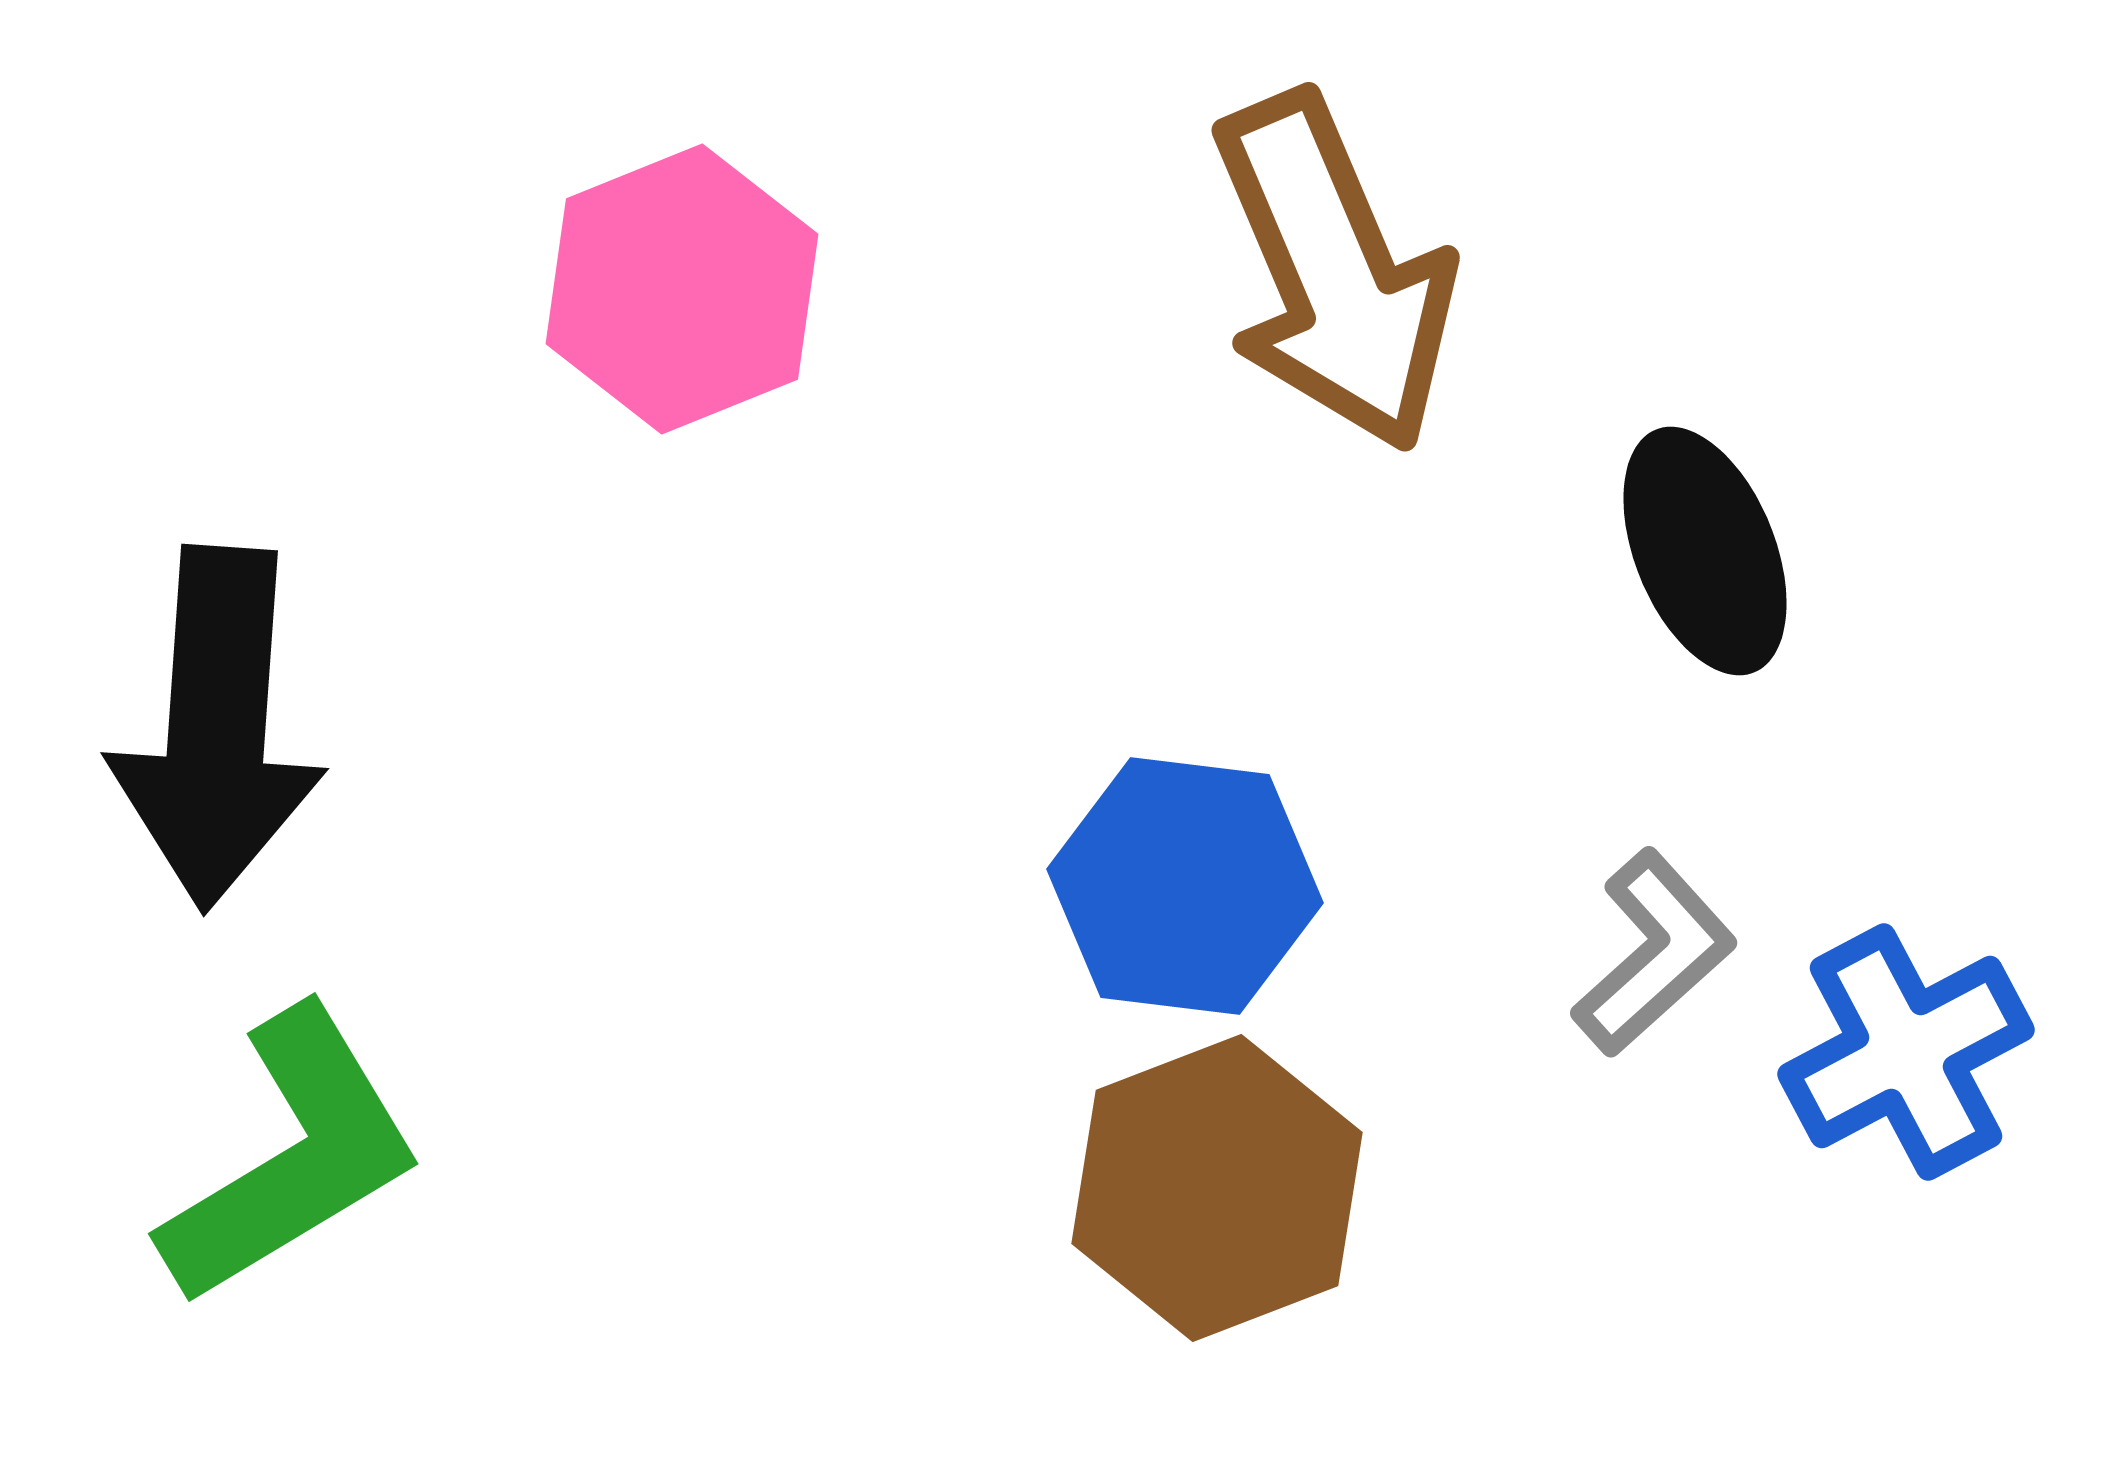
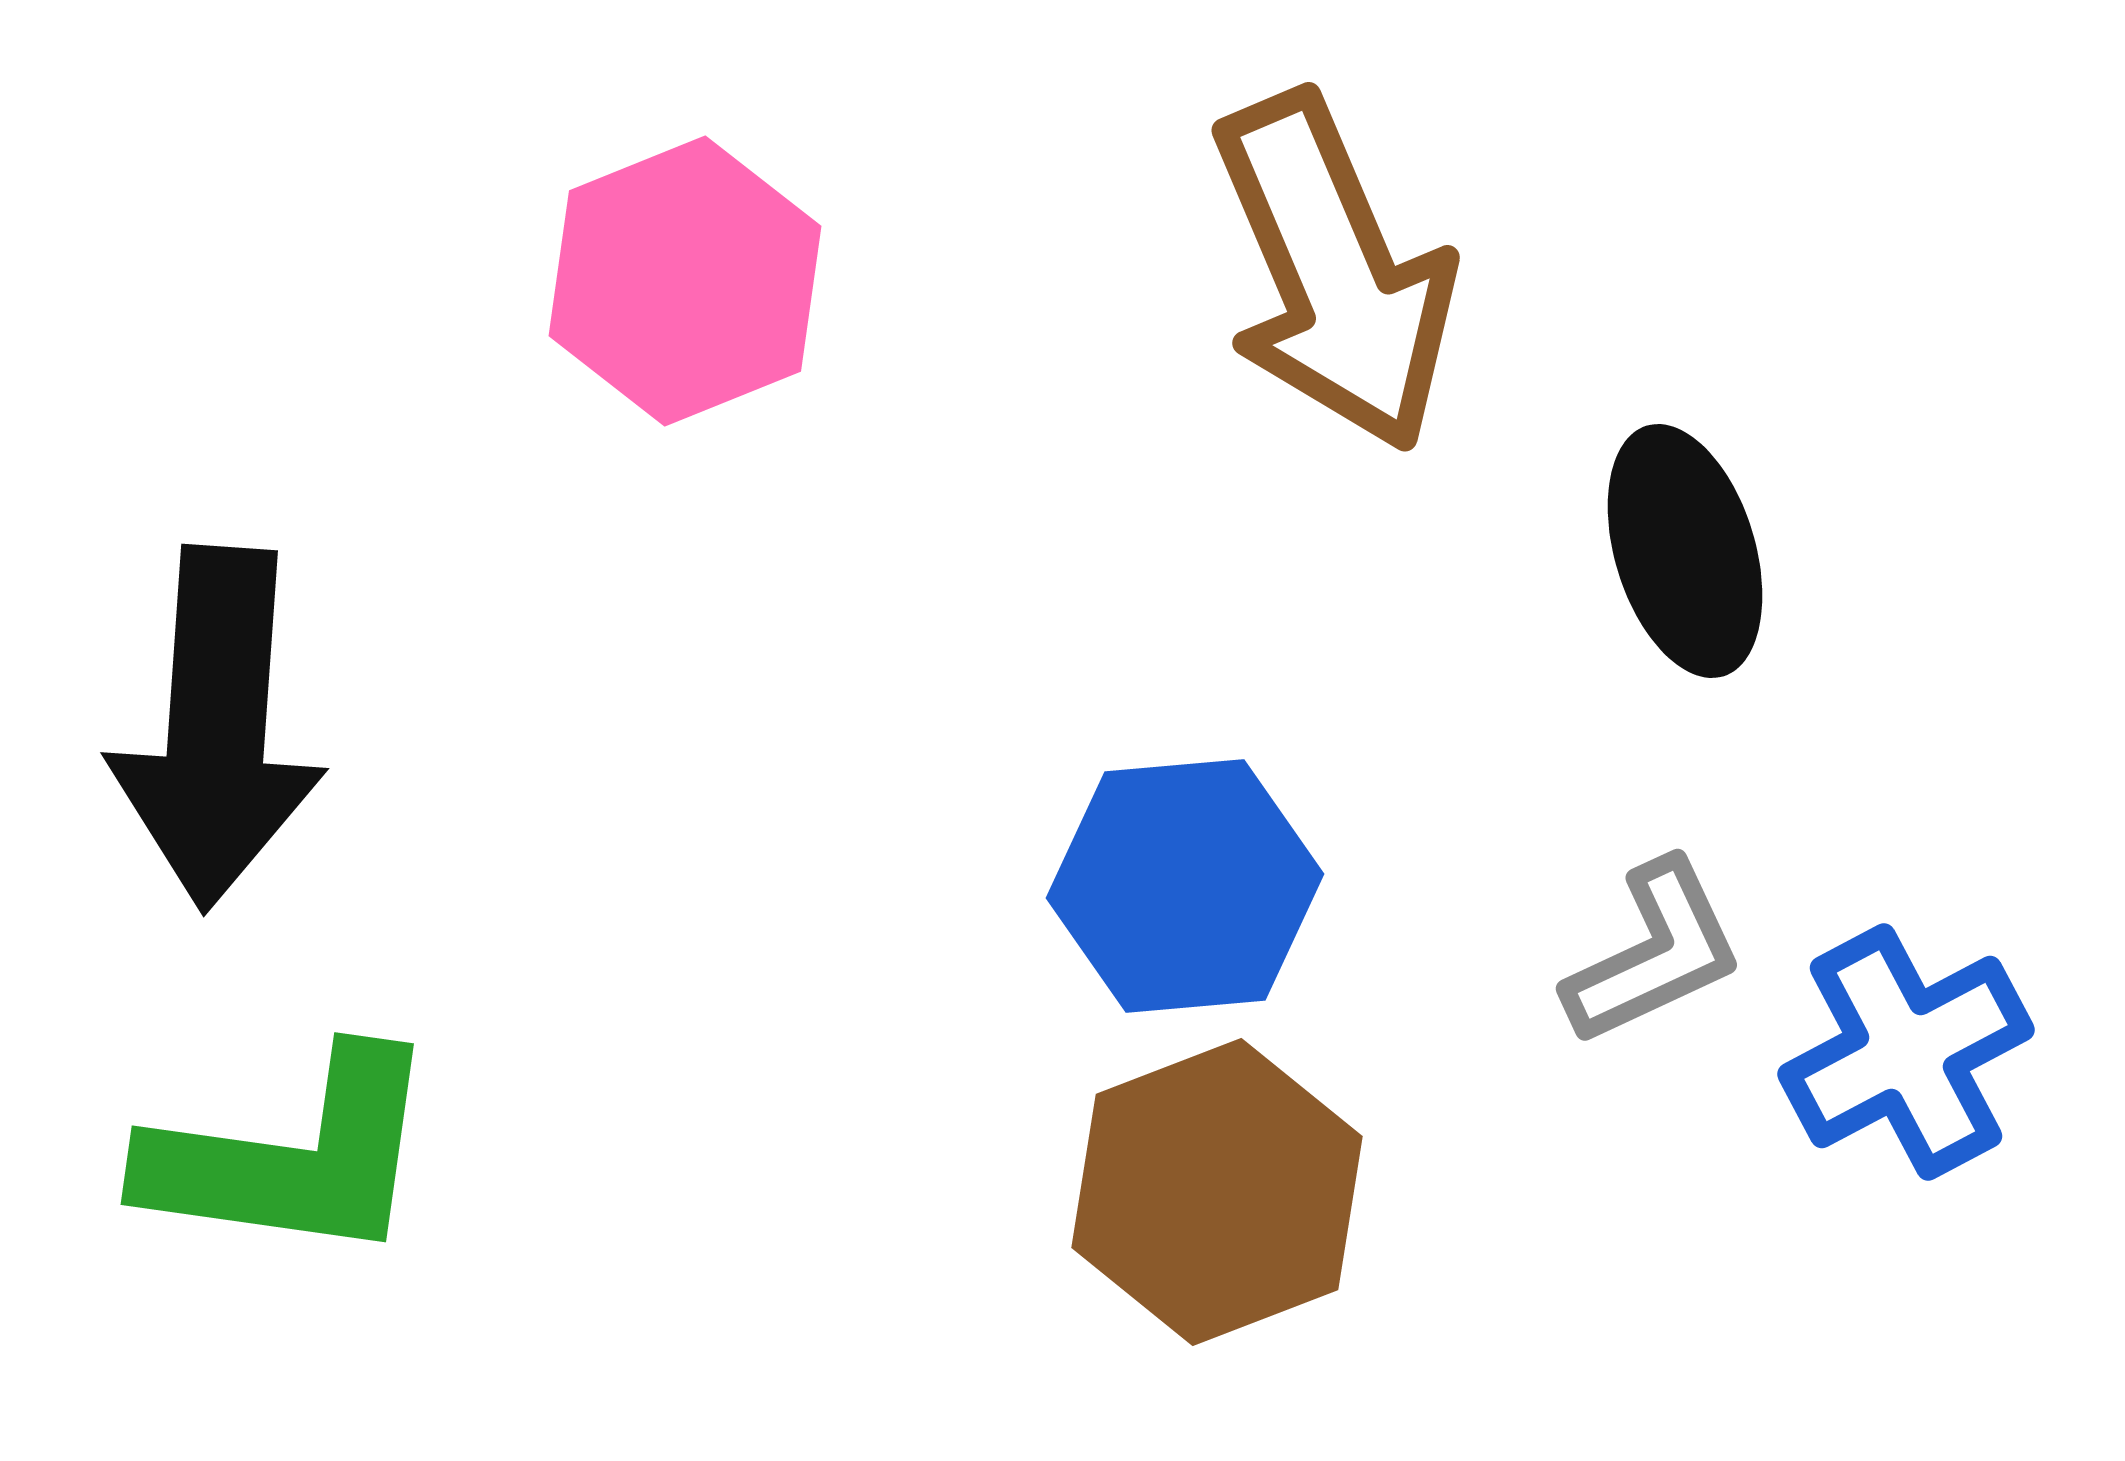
pink hexagon: moved 3 px right, 8 px up
black ellipse: moved 20 px left; rotated 5 degrees clockwise
blue hexagon: rotated 12 degrees counterclockwise
gray L-shape: rotated 17 degrees clockwise
green L-shape: rotated 39 degrees clockwise
brown hexagon: moved 4 px down
